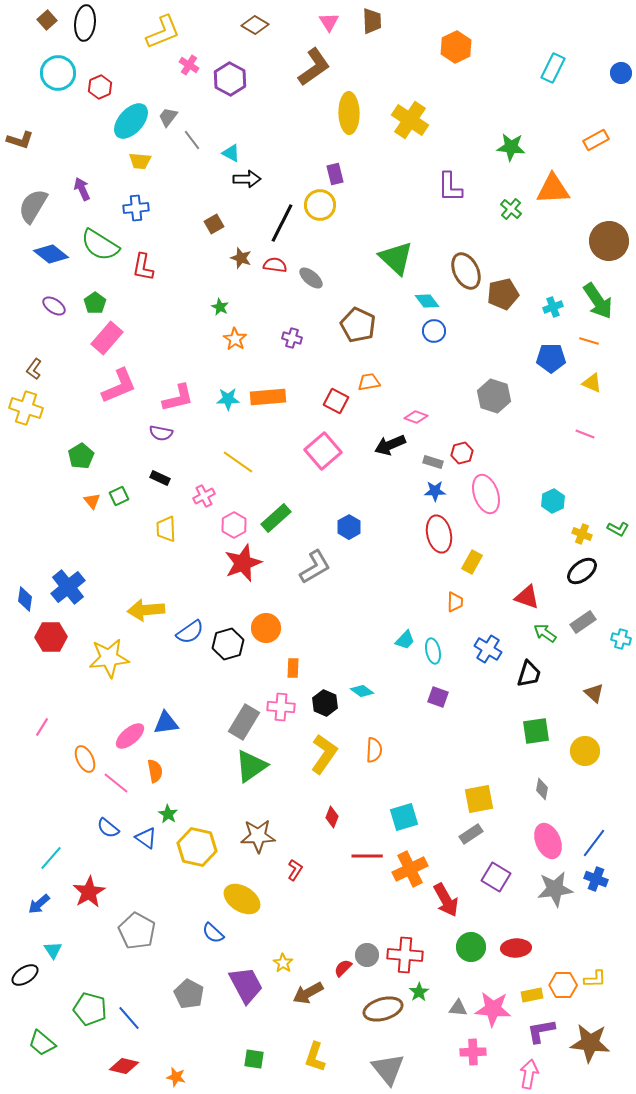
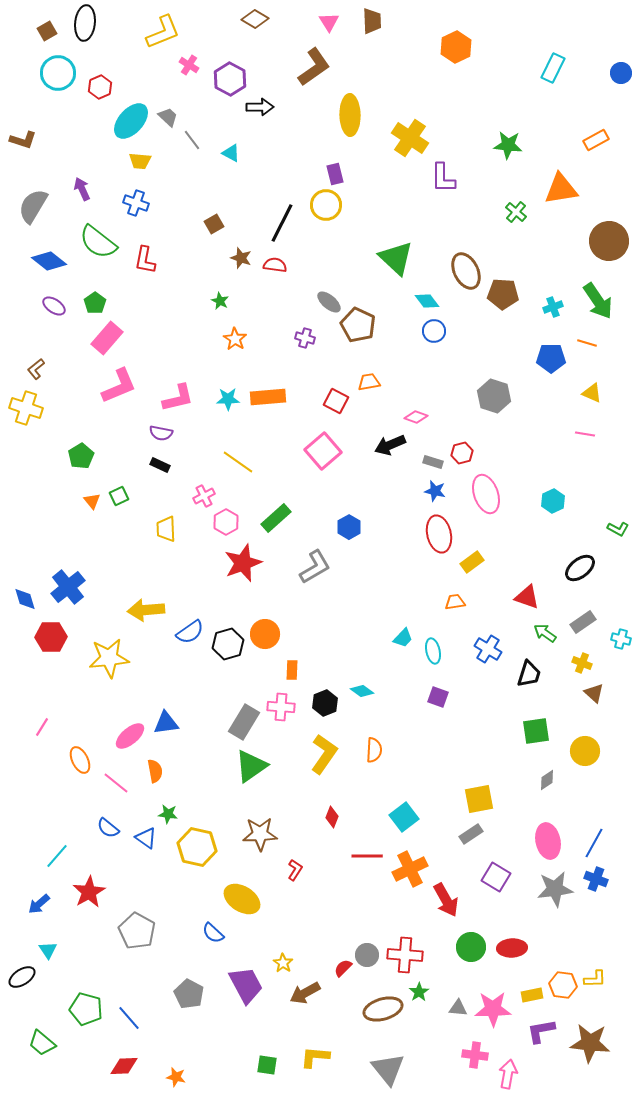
brown square at (47, 20): moved 11 px down; rotated 12 degrees clockwise
brown diamond at (255, 25): moved 6 px up
yellow ellipse at (349, 113): moved 1 px right, 2 px down
gray trapezoid at (168, 117): rotated 95 degrees clockwise
yellow cross at (410, 120): moved 18 px down
brown L-shape at (20, 140): moved 3 px right
green star at (511, 147): moved 3 px left, 2 px up
black arrow at (247, 179): moved 13 px right, 72 px up
purple L-shape at (450, 187): moved 7 px left, 9 px up
orange triangle at (553, 189): moved 8 px right; rotated 6 degrees counterclockwise
yellow circle at (320, 205): moved 6 px right
blue cross at (136, 208): moved 5 px up; rotated 25 degrees clockwise
green cross at (511, 209): moved 5 px right, 3 px down
green semicircle at (100, 245): moved 2 px left, 3 px up; rotated 6 degrees clockwise
blue diamond at (51, 254): moved 2 px left, 7 px down
red L-shape at (143, 267): moved 2 px right, 7 px up
gray ellipse at (311, 278): moved 18 px right, 24 px down
brown pentagon at (503, 294): rotated 16 degrees clockwise
green star at (220, 307): moved 6 px up
purple cross at (292, 338): moved 13 px right
orange line at (589, 341): moved 2 px left, 2 px down
brown L-shape at (34, 369): moved 2 px right; rotated 15 degrees clockwise
yellow triangle at (592, 383): moved 10 px down
pink line at (585, 434): rotated 12 degrees counterclockwise
black rectangle at (160, 478): moved 13 px up
blue star at (435, 491): rotated 15 degrees clockwise
pink hexagon at (234, 525): moved 8 px left, 3 px up
yellow cross at (582, 534): moved 129 px down
yellow rectangle at (472, 562): rotated 25 degrees clockwise
black ellipse at (582, 571): moved 2 px left, 3 px up
blue diamond at (25, 599): rotated 25 degrees counterclockwise
orange trapezoid at (455, 602): rotated 100 degrees counterclockwise
orange circle at (266, 628): moved 1 px left, 6 px down
cyan trapezoid at (405, 640): moved 2 px left, 2 px up
orange rectangle at (293, 668): moved 1 px left, 2 px down
black hexagon at (325, 703): rotated 15 degrees clockwise
orange ellipse at (85, 759): moved 5 px left, 1 px down
gray diamond at (542, 789): moved 5 px right, 9 px up; rotated 45 degrees clockwise
green star at (168, 814): rotated 24 degrees counterclockwise
cyan square at (404, 817): rotated 20 degrees counterclockwise
brown star at (258, 836): moved 2 px right, 2 px up
pink ellipse at (548, 841): rotated 12 degrees clockwise
blue line at (594, 843): rotated 8 degrees counterclockwise
cyan line at (51, 858): moved 6 px right, 2 px up
red ellipse at (516, 948): moved 4 px left
cyan triangle at (53, 950): moved 5 px left
black ellipse at (25, 975): moved 3 px left, 2 px down
orange hexagon at (563, 985): rotated 8 degrees clockwise
brown arrow at (308, 993): moved 3 px left
green pentagon at (90, 1009): moved 4 px left
pink star at (493, 1009): rotated 6 degrees counterclockwise
pink cross at (473, 1052): moved 2 px right, 3 px down; rotated 10 degrees clockwise
yellow L-shape at (315, 1057): rotated 76 degrees clockwise
green square at (254, 1059): moved 13 px right, 6 px down
red diamond at (124, 1066): rotated 16 degrees counterclockwise
pink arrow at (529, 1074): moved 21 px left
